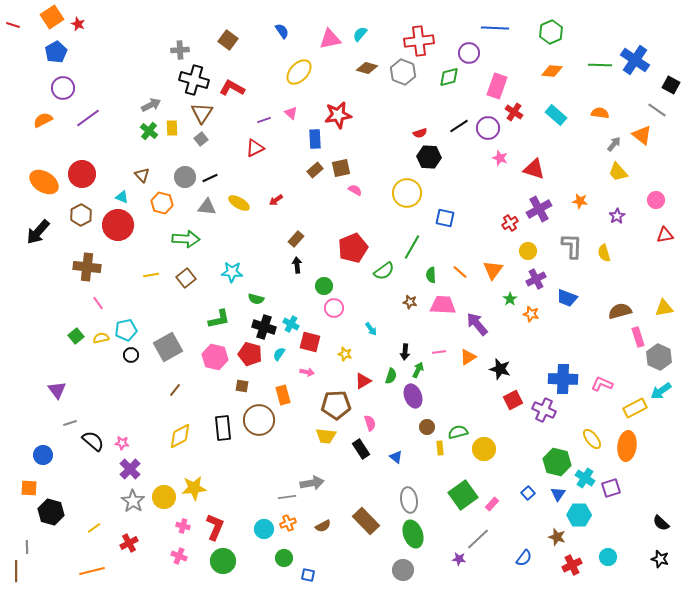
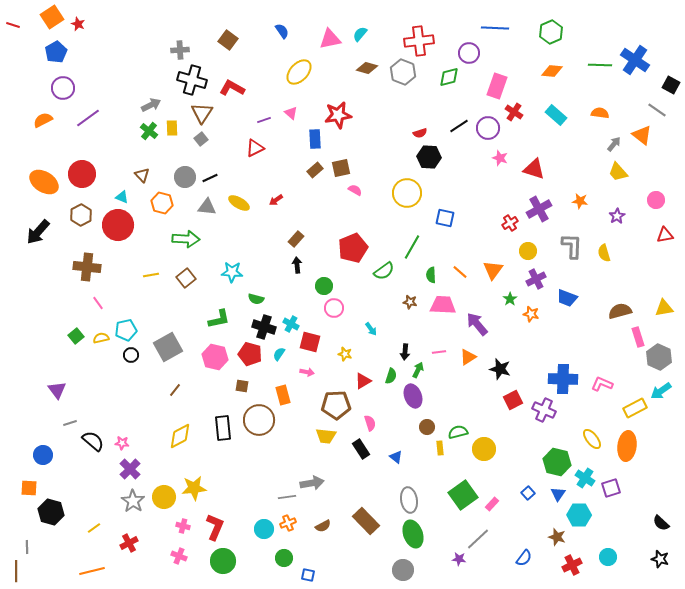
black cross at (194, 80): moved 2 px left
